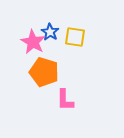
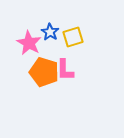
yellow square: moved 2 px left; rotated 25 degrees counterclockwise
pink star: moved 4 px left, 1 px down
pink L-shape: moved 30 px up
